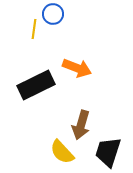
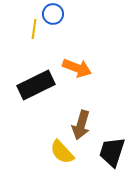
black trapezoid: moved 4 px right
